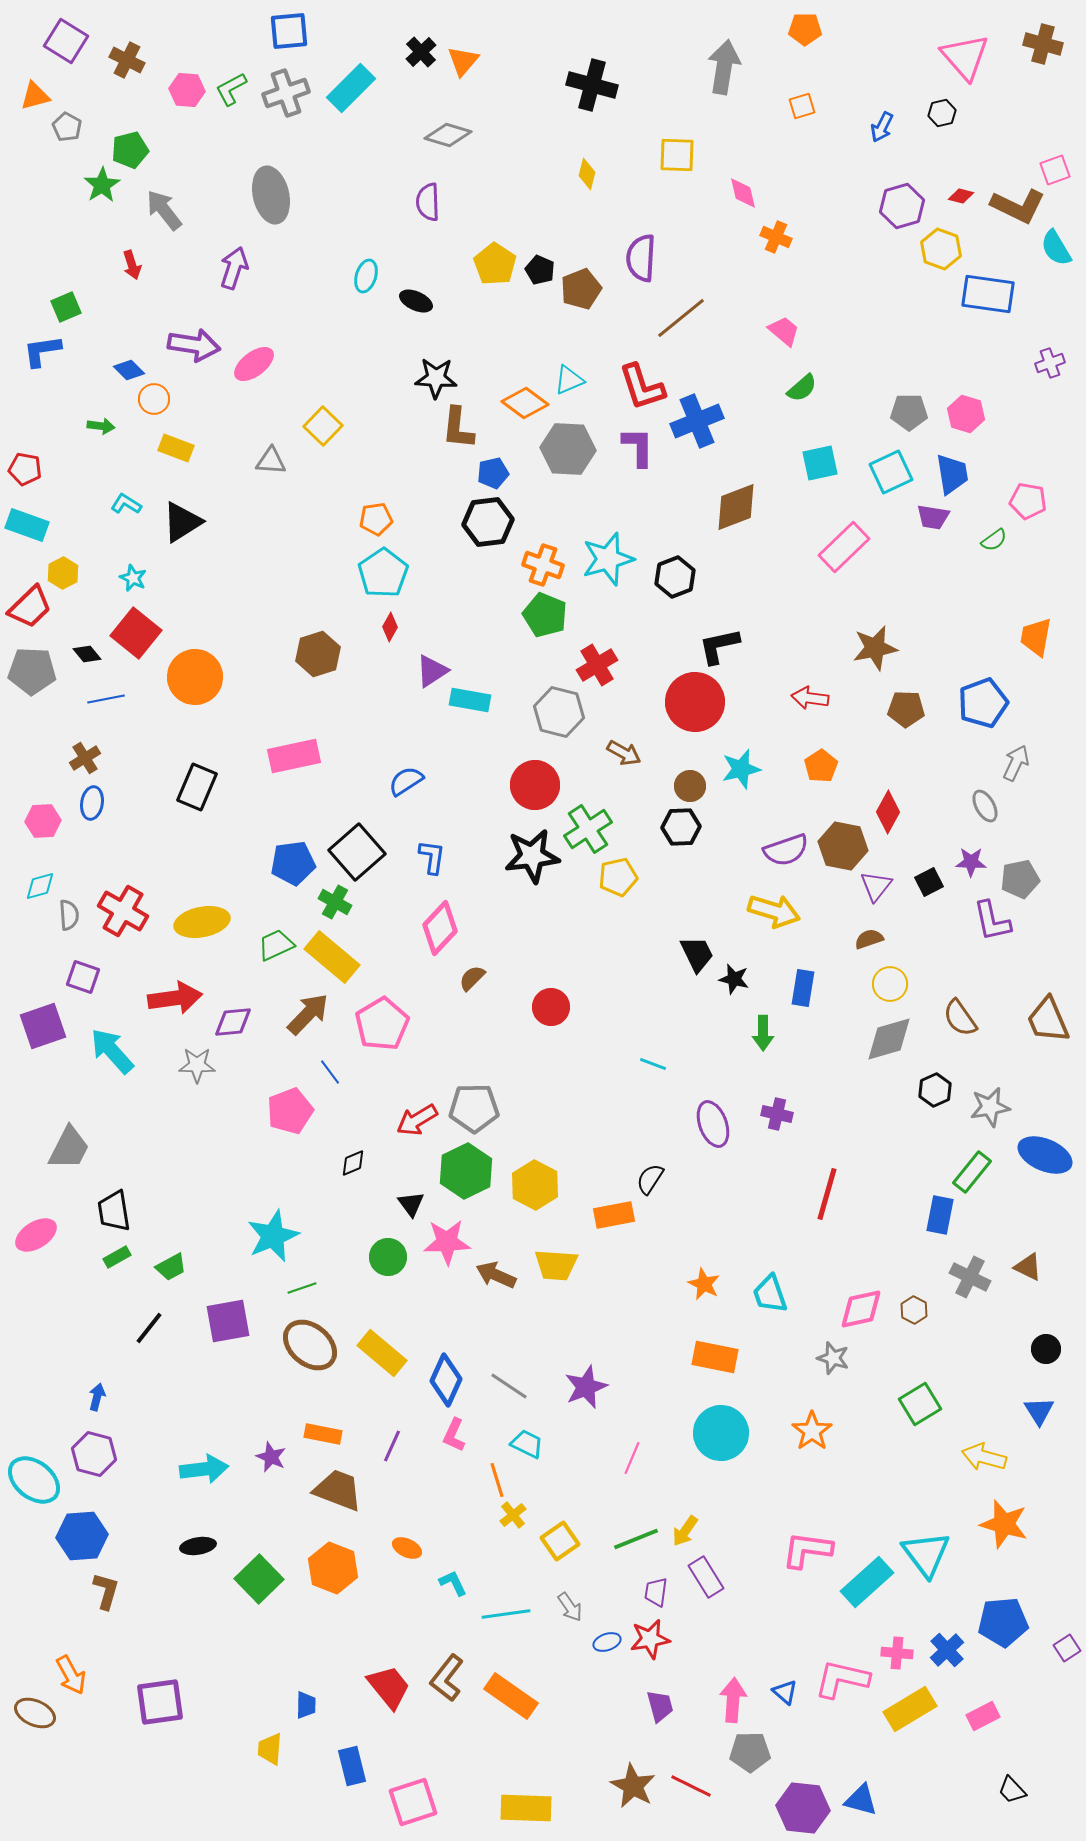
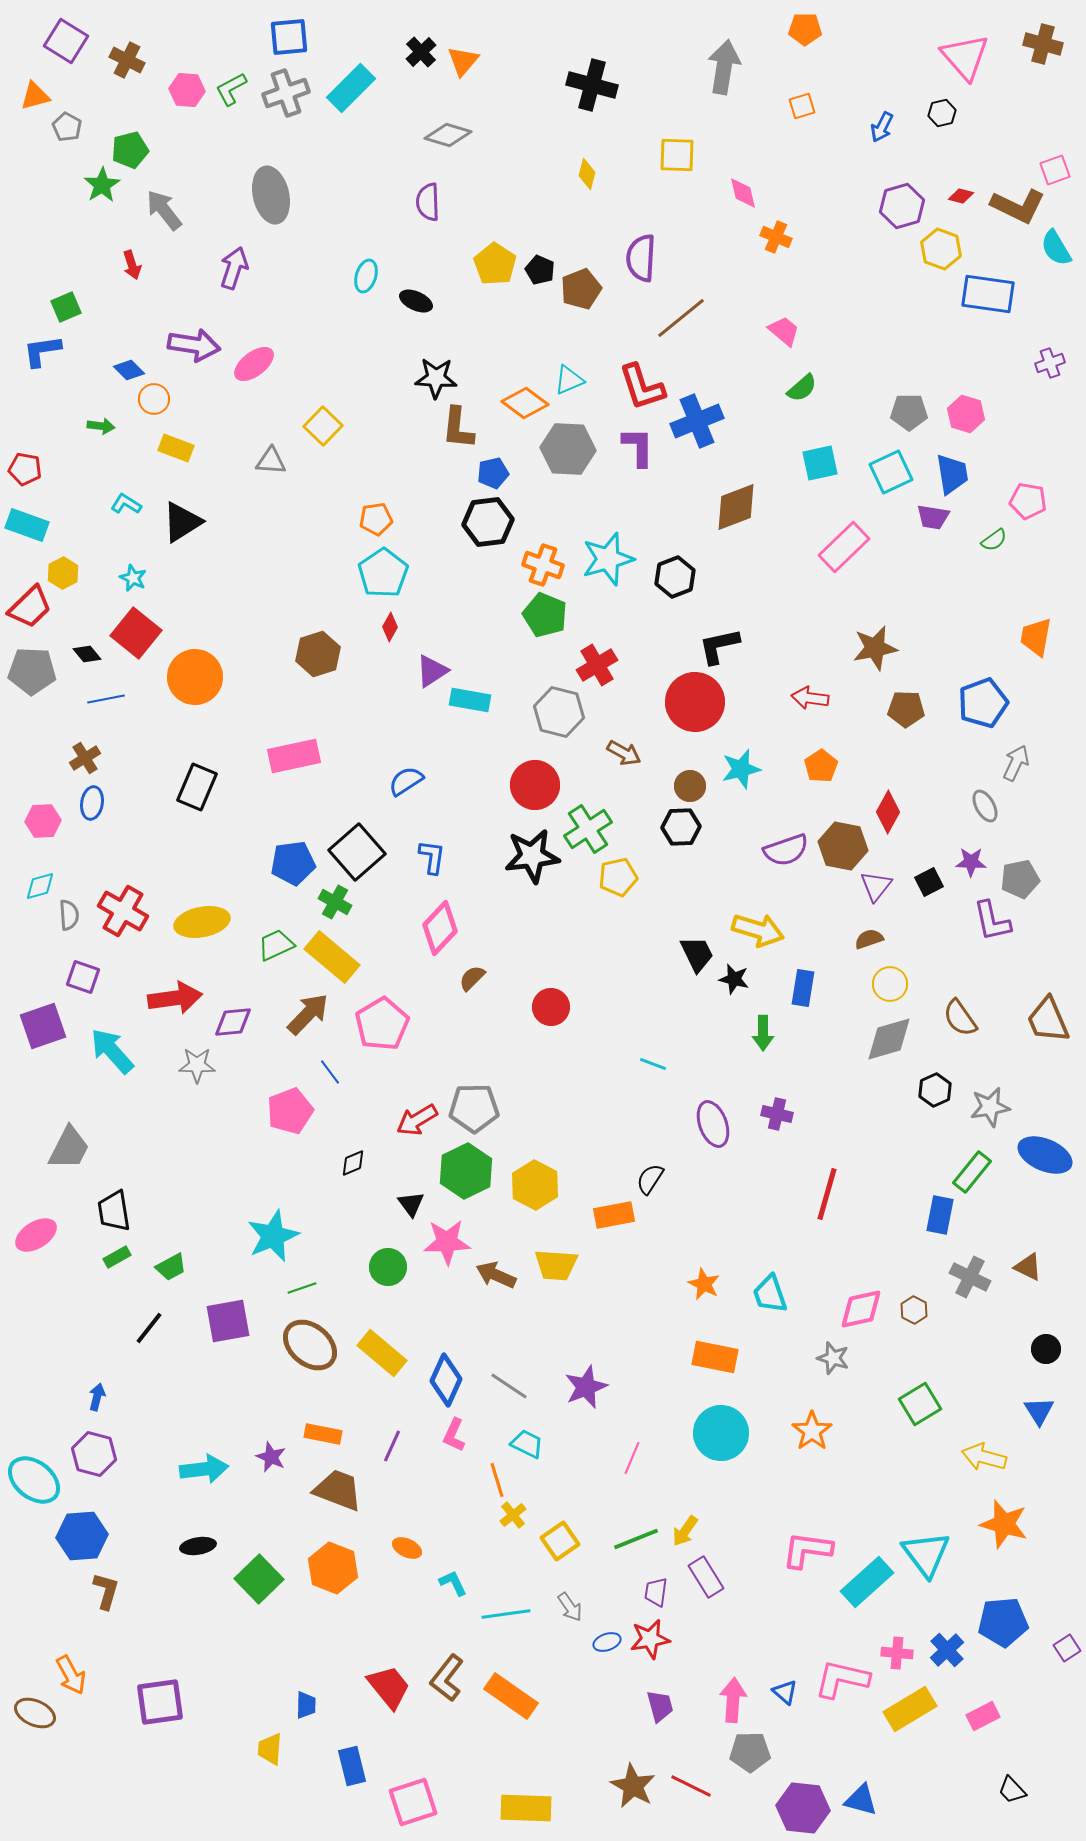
blue square at (289, 31): moved 6 px down
yellow arrow at (774, 911): moved 16 px left, 19 px down
green circle at (388, 1257): moved 10 px down
